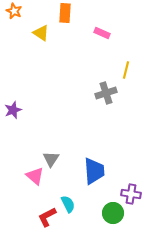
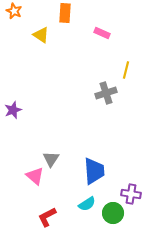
yellow triangle: moved 2 px down
cyan semicircle: moved 19 px right; rotated 84 degrees clockwise
